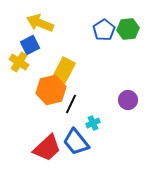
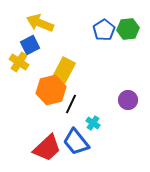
cyan cross: rotated 32 degrees counterclockwise
